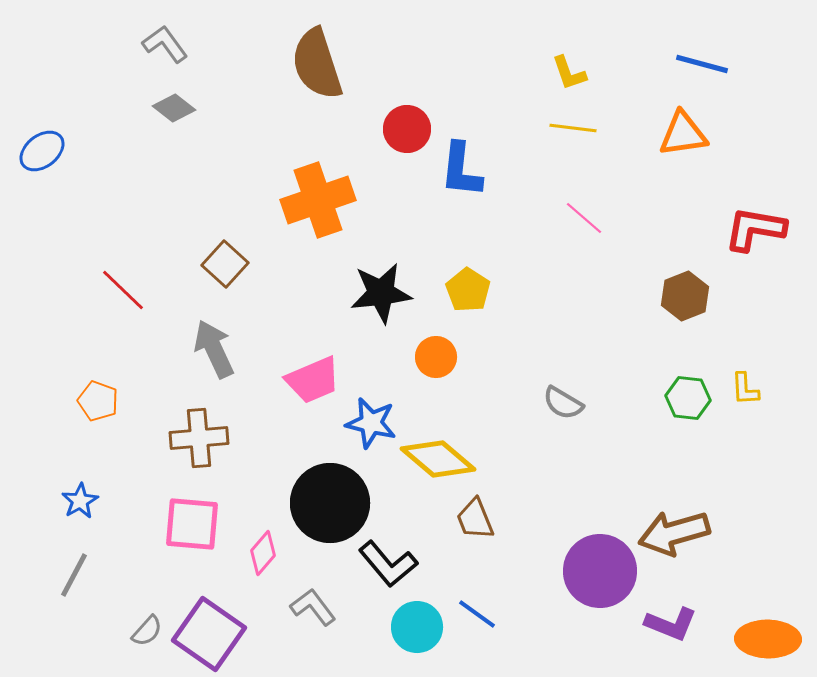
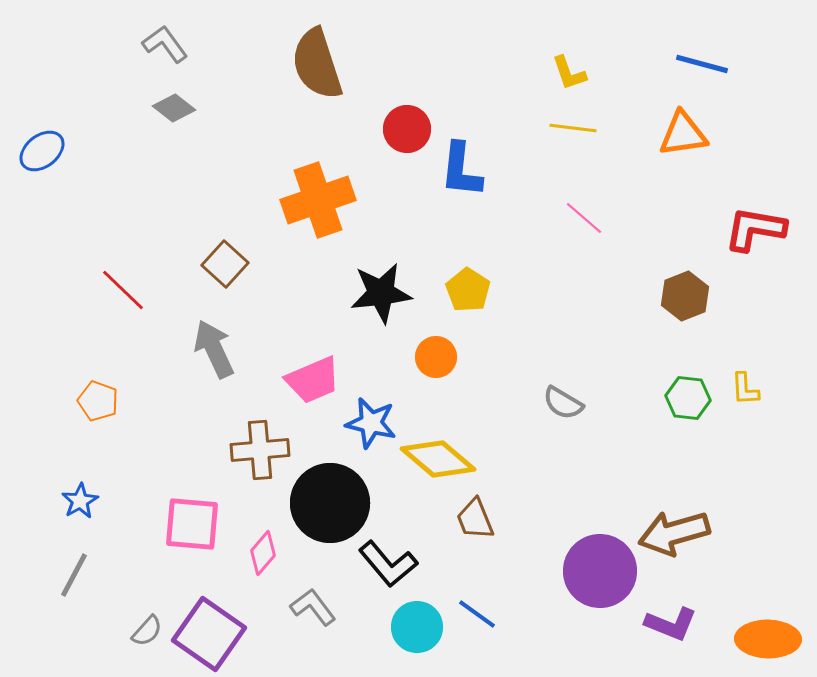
brown cross at (199, 438): moved 61 px right, 12 px down
